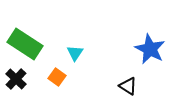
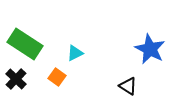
cyan triangle: rotated 30 degrees clockwise
